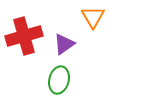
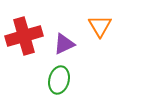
orange triangle: moved 7 px right, 9 px down
purple triangle: rotated 10 degrees clockwise
